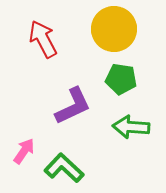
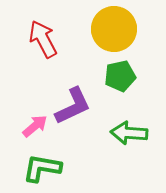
green pentagon: moved 1 px left, 3 px up; rotated 20 degrees counterclockwise
green arrow: moved 2 px left, 6 px down
pink arrow: moved 11 px right, 25 px up; rotated 16 degrees clockwise
green L-shape: moved 22 px left; rotated 33 degrees counterclockwise
